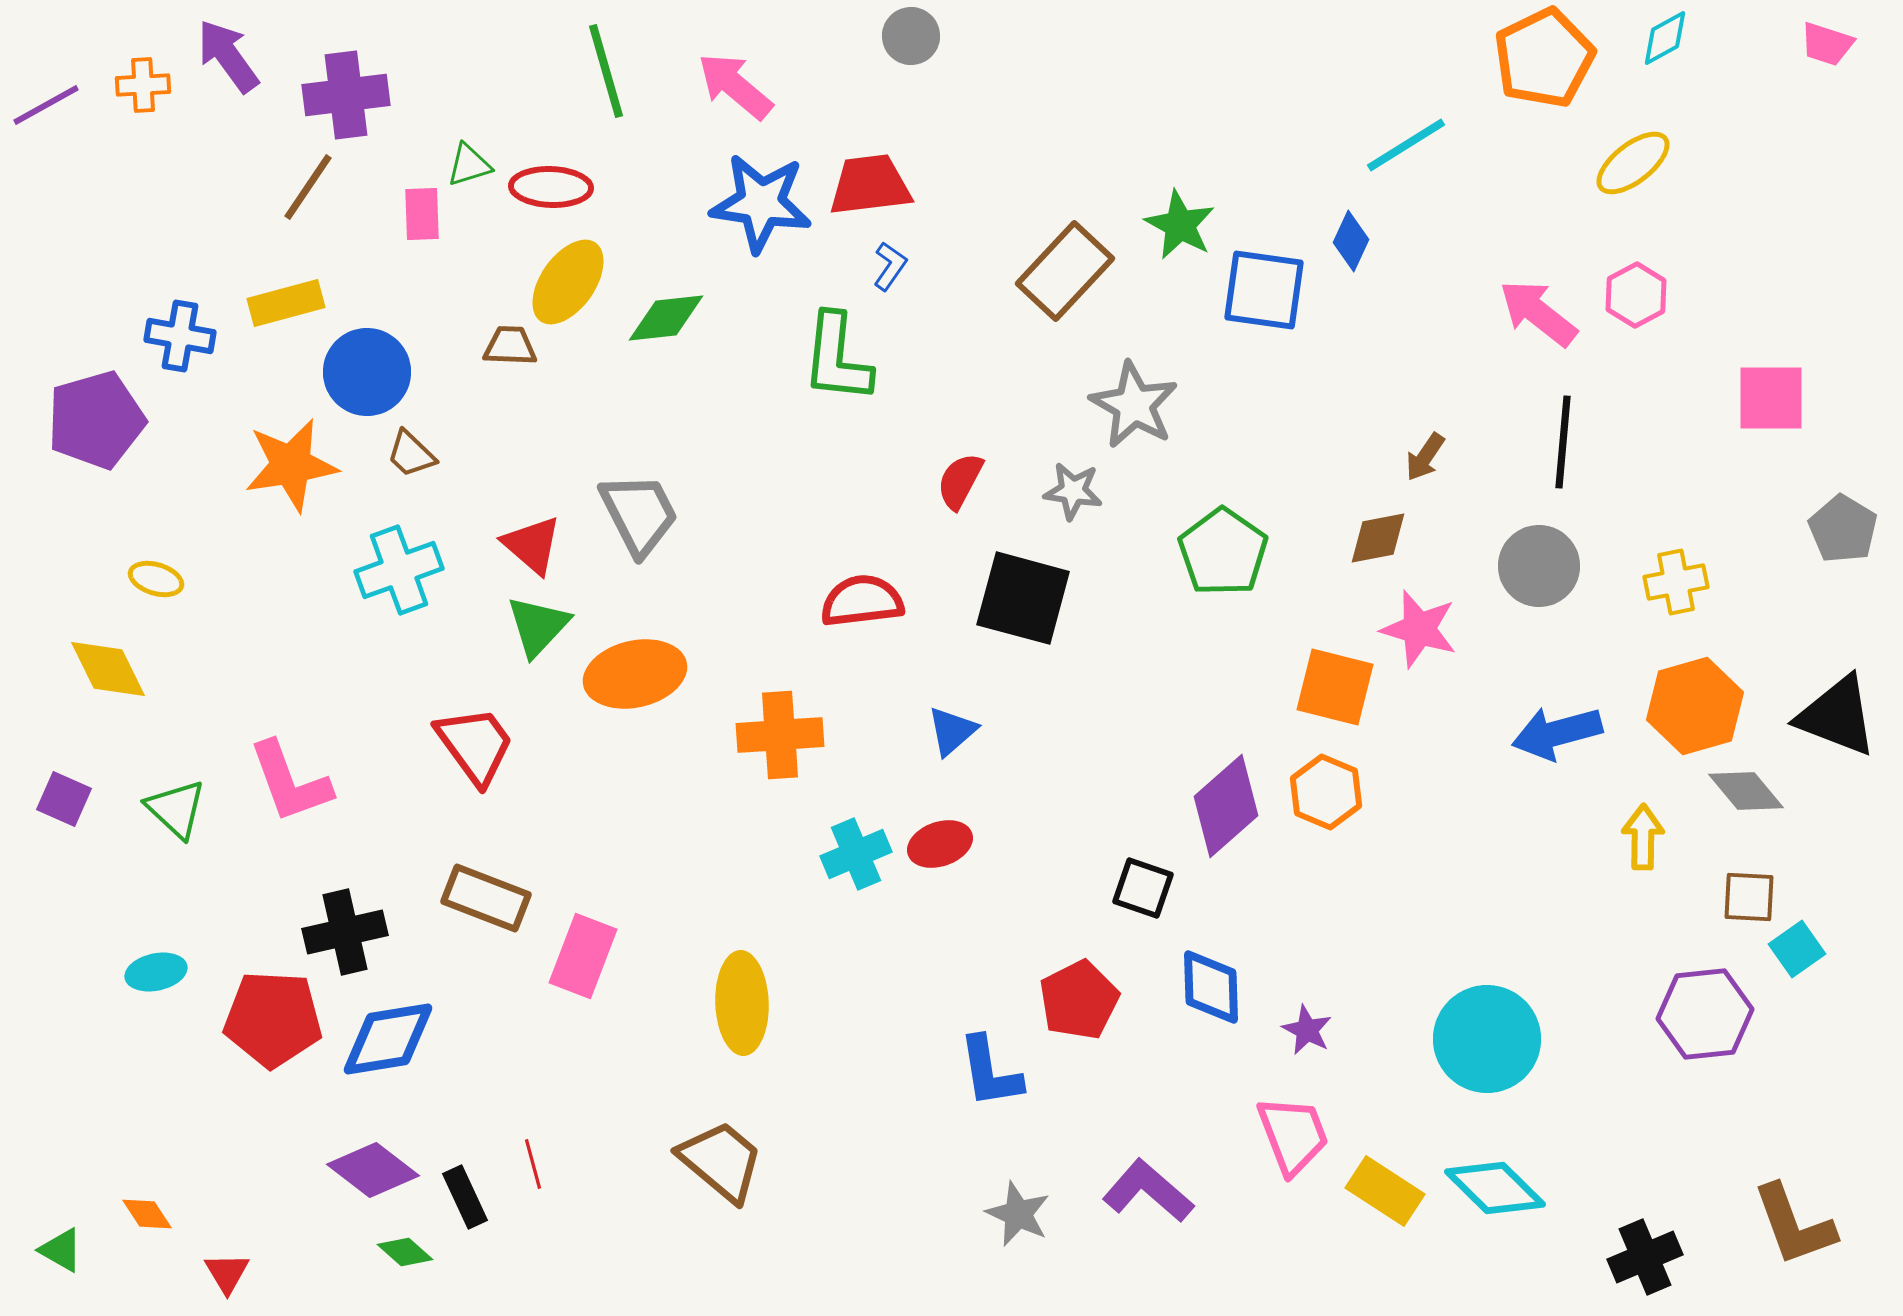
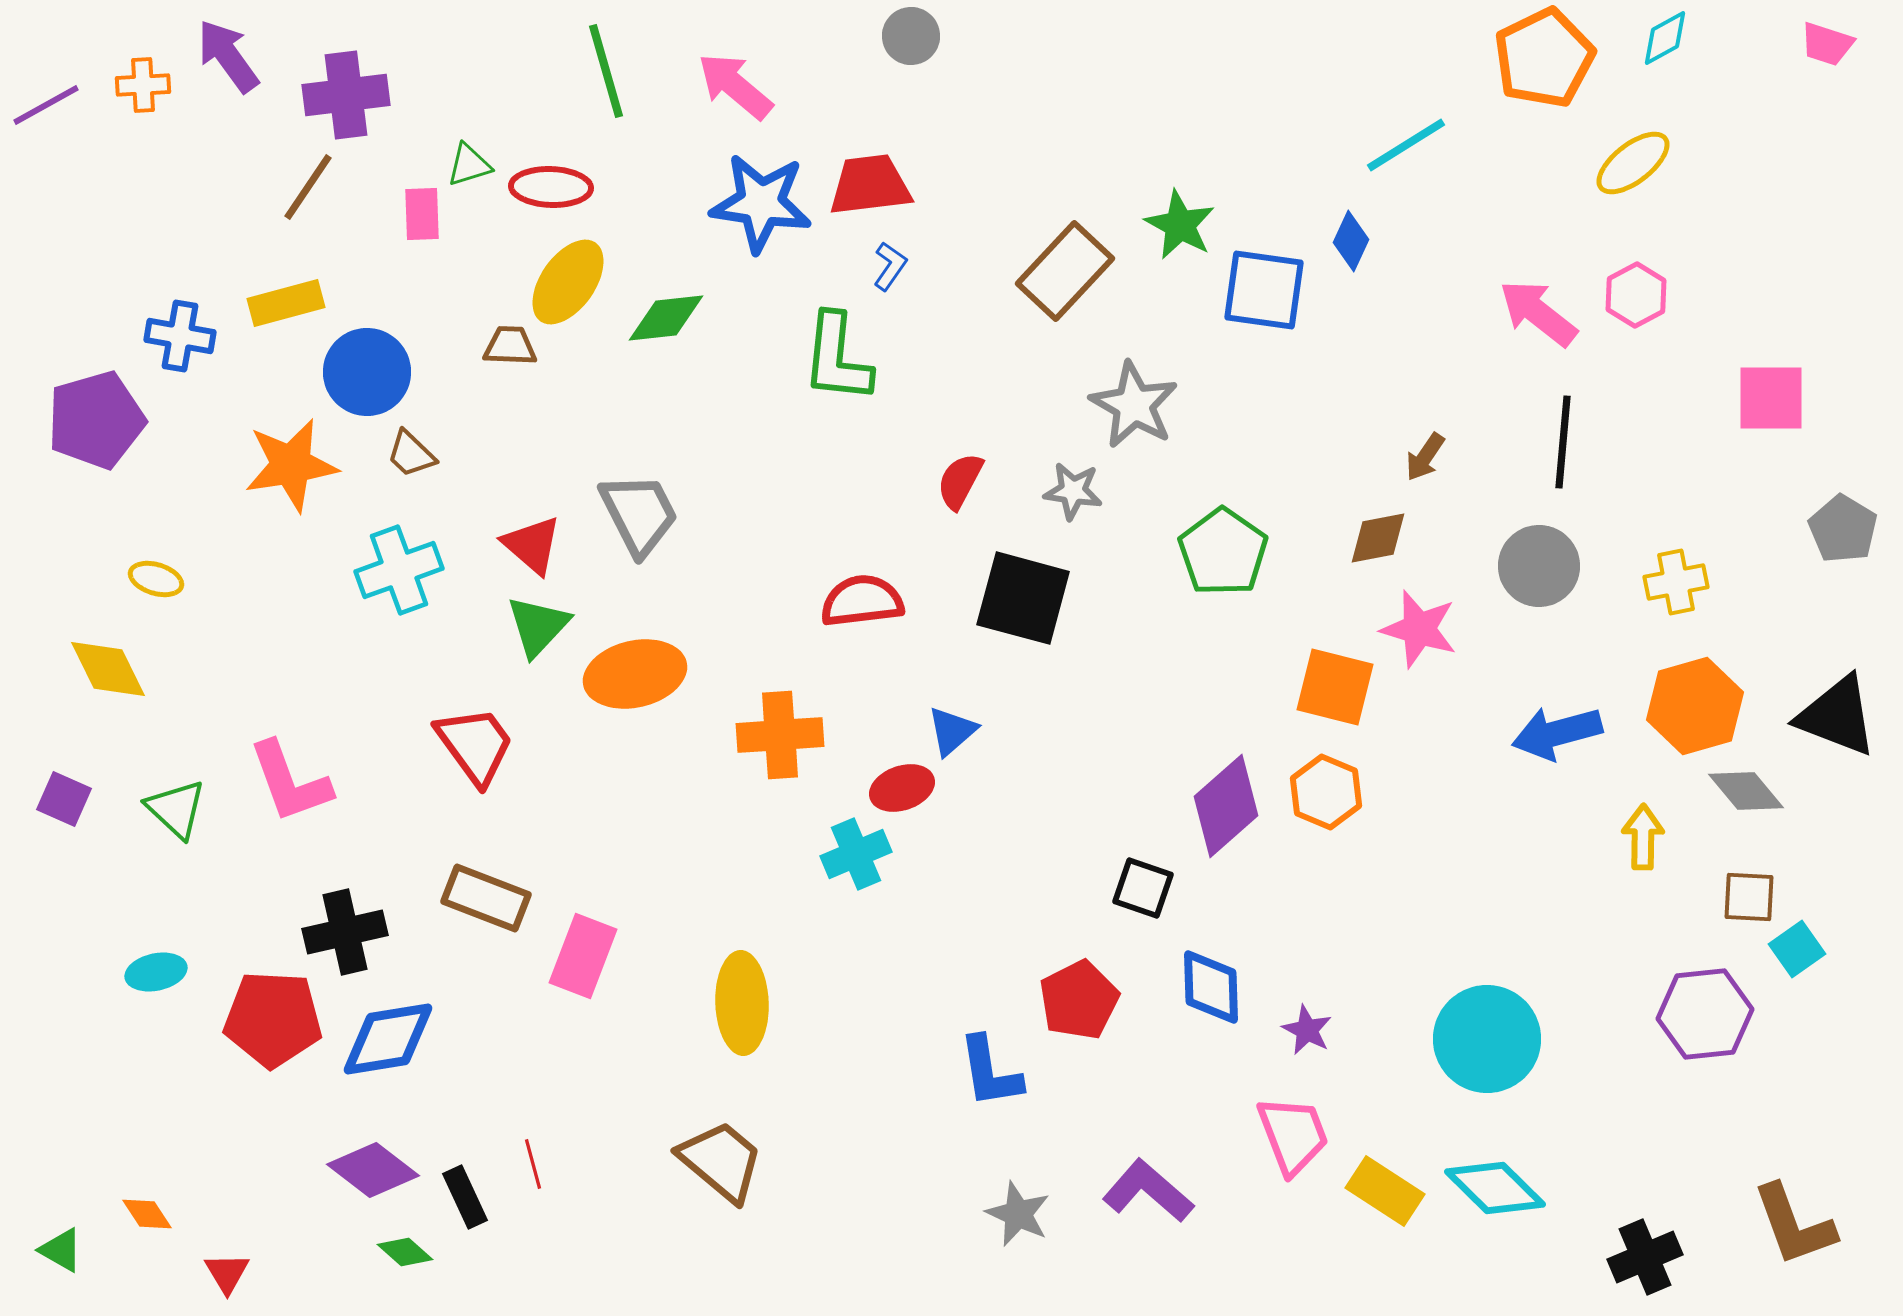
red ellipse at (940, 844): moved 38 px left, 56 px up
